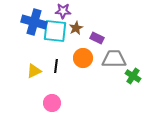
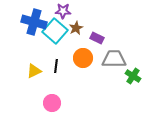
cyan square: rotated 35 degrees clockwise
